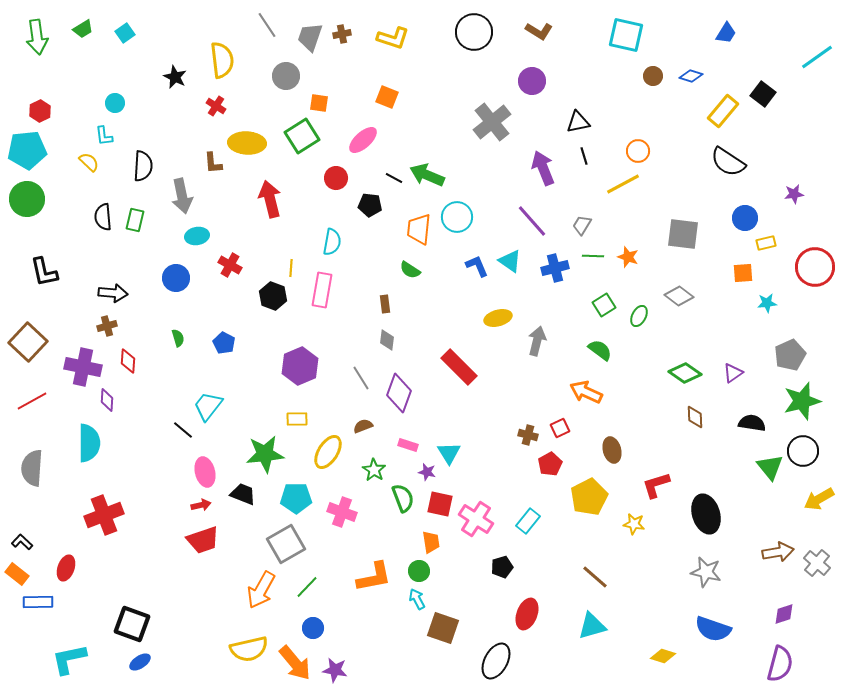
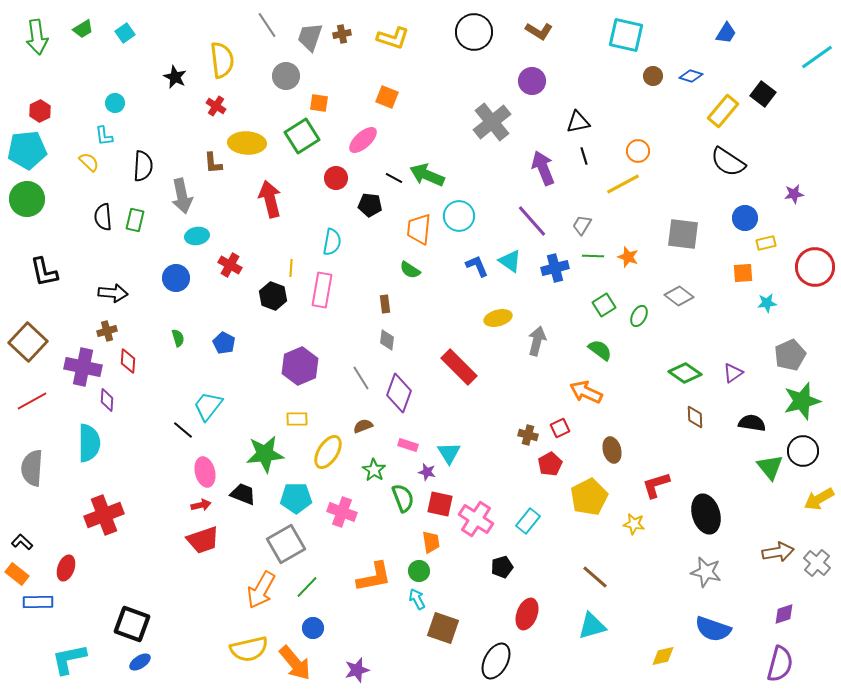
cyan circle at (457, 217): moved 2 px right, 1 px up
brown cross at (107, 326): moved 5 px down
yellow diamond at (663, 656): rotated 30 degrees counterclockwise
purple star at (335, 670): moved 22 px right; rotated 25 degrees counterclockwise
